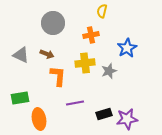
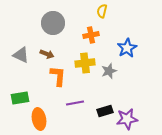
black rectangle: moved 1 px right, 3 px up
